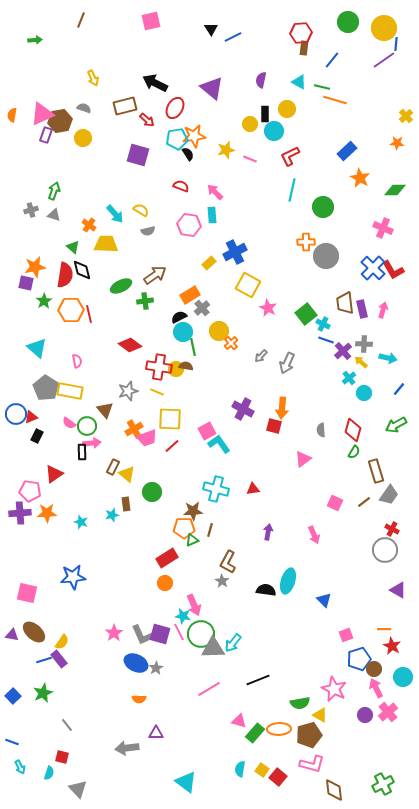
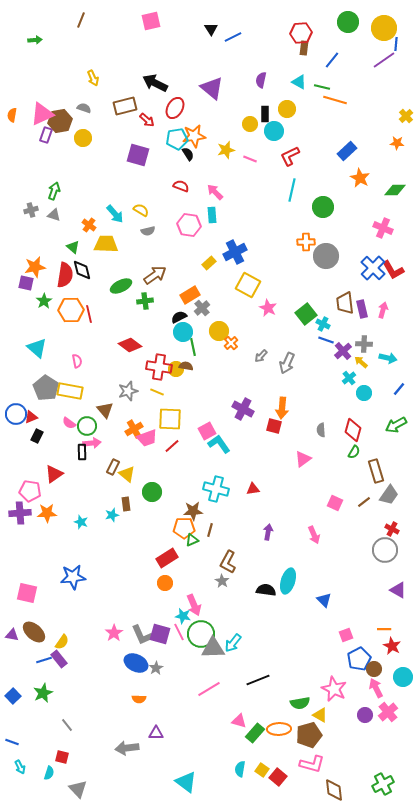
blue pentagon at (359, 659): rotated 10 degrees counterclockwise
